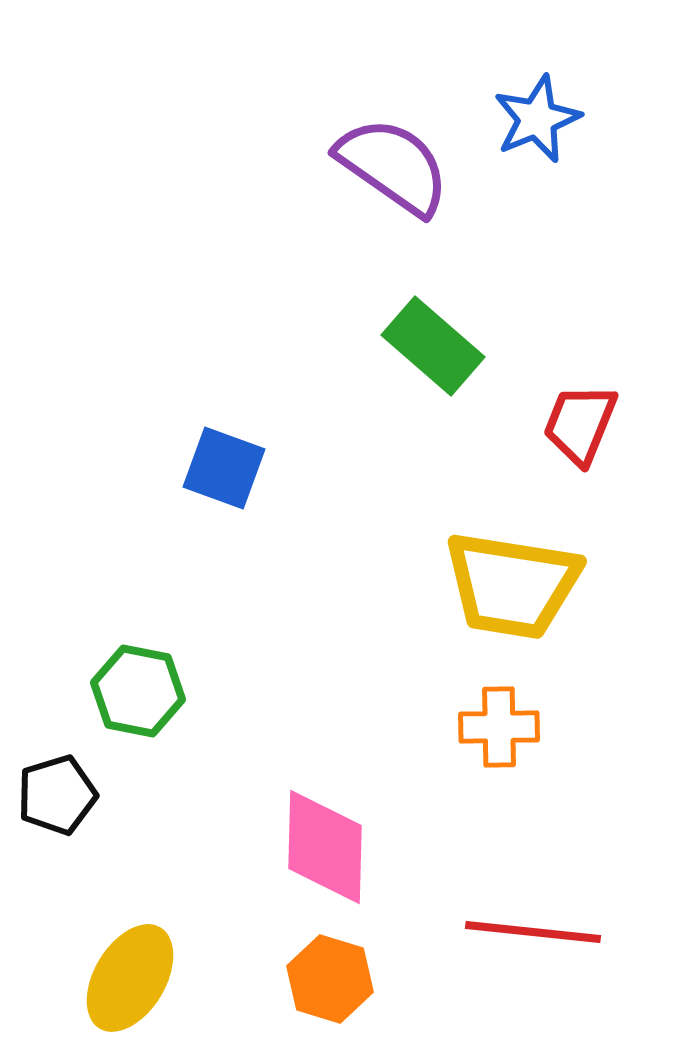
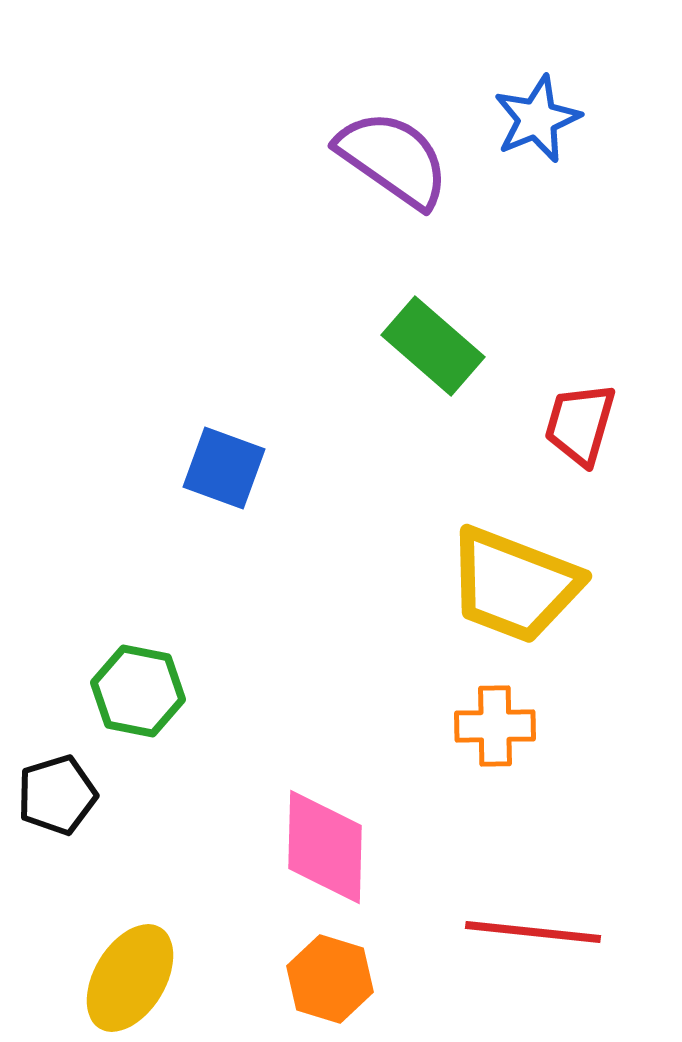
purple semicircle: moved 7 px up
red trapezoid: rotated 6 degrees counterclockwise
yellow trapezoid: moved 2 px right; rotated 12 degrees clockwise
orange cross: moved 4 px left, 1 px up
